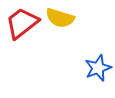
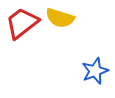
blue star: moved 3 px left, 3 px down
